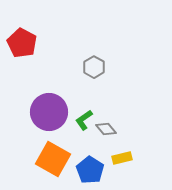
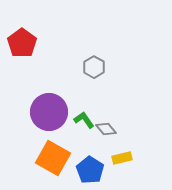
red pentagon: rotated 8 degrees clockwise
green L-shape: rotated 90 degrees clockwise
orange square: moved 1 px up
